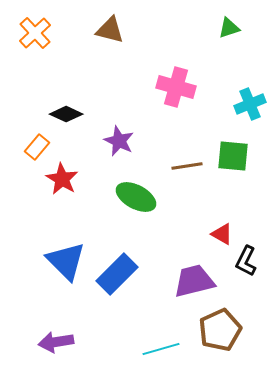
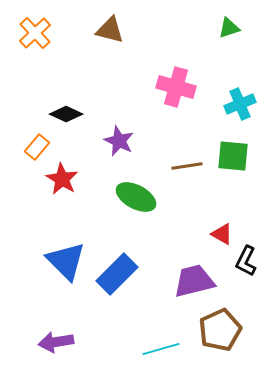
cyan cross: moved 10 px left
